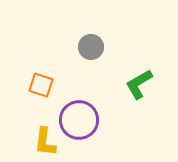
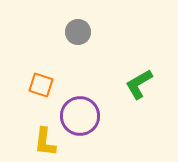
gray circle: moved 13 px left, 15 px up
purple circle: moved 1 px right, 4 px up
